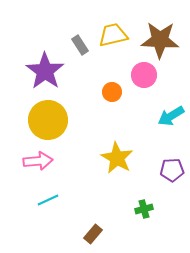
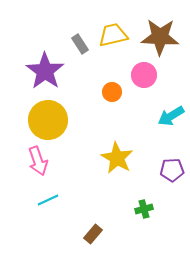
brown star: moved 3 px up
gray rectangle: moved 1 px up
pink arrow: rotated 76 degrees clockwise
